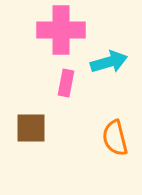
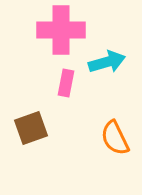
cyan arrow: moved 2 px left
brown square: rotated 20 degrees counterclockwise
orange semicircle: rotated 12 degrees counterclockwise
